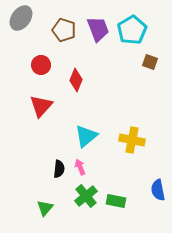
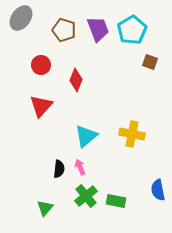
yellow cross: moved 6 px up
